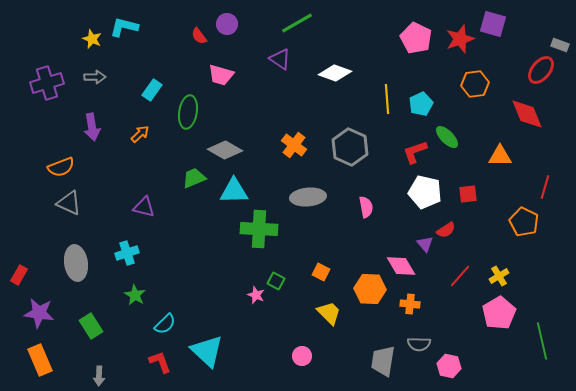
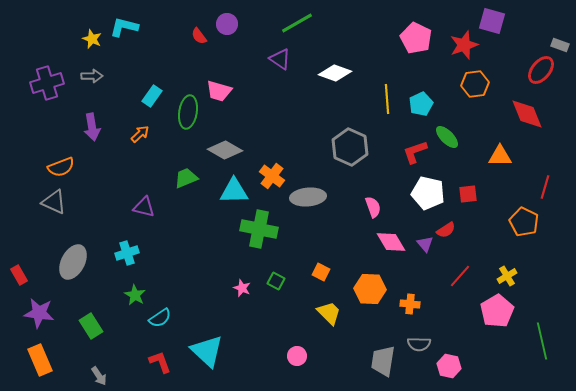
purple square at (493, 24): moved 1 px left, 3 px up
red star at (460, 39): moved 4 px right, 6 px down
pink trapezoid at (221, 75): moved 2 px left, 16 px down
gray arrow at (95, 77): moved 3 px left, 1 px up
cyan rectangle at (152, 90): moved 6 px down
orange cross at (294, 145): moved 22 px left, 31 px down
green trapezoid at (194, 178): moved 8 px left
white pentagon at (425, 192): moved 3 px right, 1 px down
gray triangle at (69, 203): moved 15 px left, 1 px up
pink semicircle at (366, 207): moved 7 px right; rotated 10 degrees counterclockwise
green cross at (259, 229): rotated 9 degrees clockwise
gray ellipse at (76, 263): moved 3 px left, 1 px up; rotated 36 degrees clockwise
pink diamond at (401, 266): moved 10 px left, 24 px up
red rectangle at (19, 275): rotated 60 degrees counterclockwise
yellow cross at (499, 276): moved 8 px right
pink star at (256, 295): moved 14 px left, 7 px up
pink pentagon at (499, 313): moved 2 px left, 2 px up
cyan semicircle at (165, 324): moved 5 px left, 6 px up; rotated 10 degrees clockwise
pink circle at (302, 356): moved 5 px left
gray arrow at (99, 376): rotated 36 degrees counterclockwise
